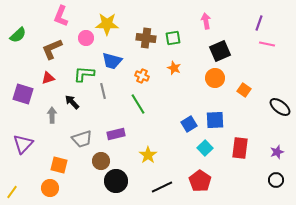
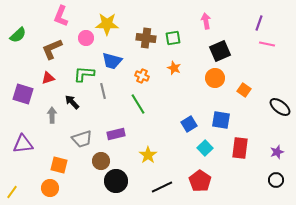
blue square at (215, 120): moved 6 px right; rotated 12 degrees clockwise
purple triangle at (23, 144): rotated 40 degrees clockwise
